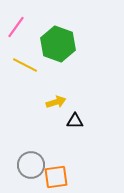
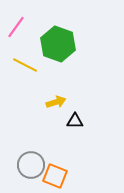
orange square: moved 1 px left, 1 px up; rotated 30 degrees clockwise
